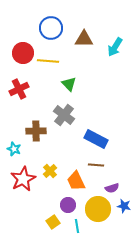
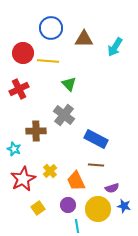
yellow square: moved 15 px left, 14 px up
